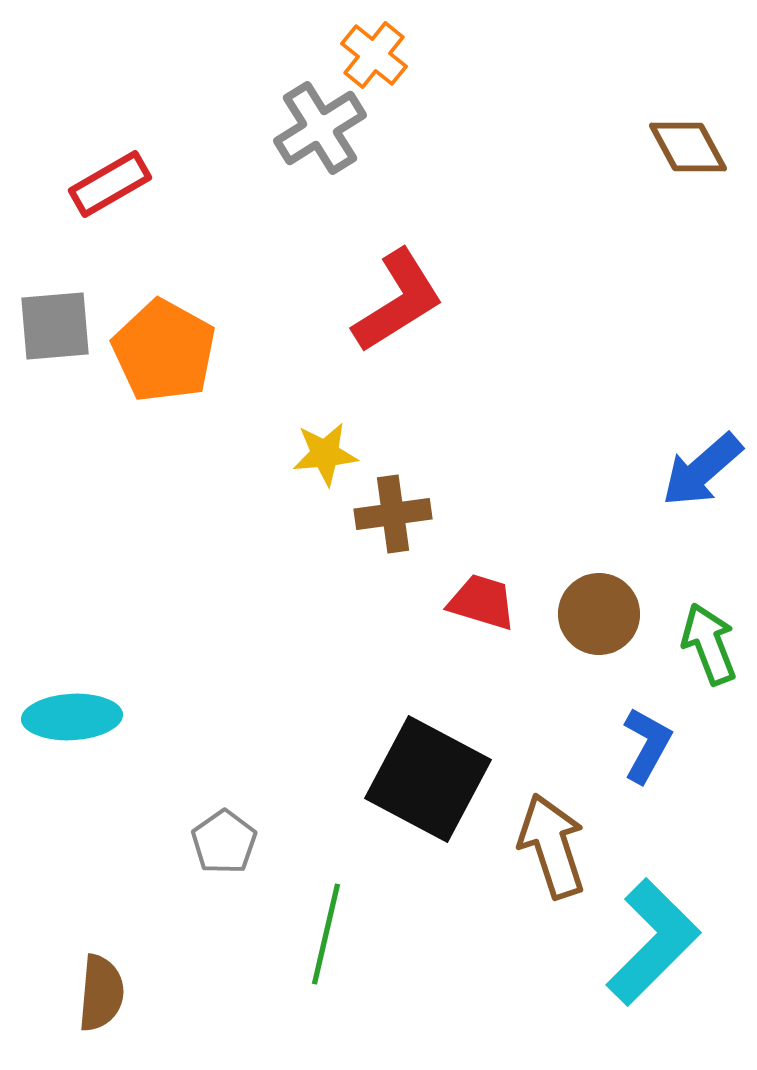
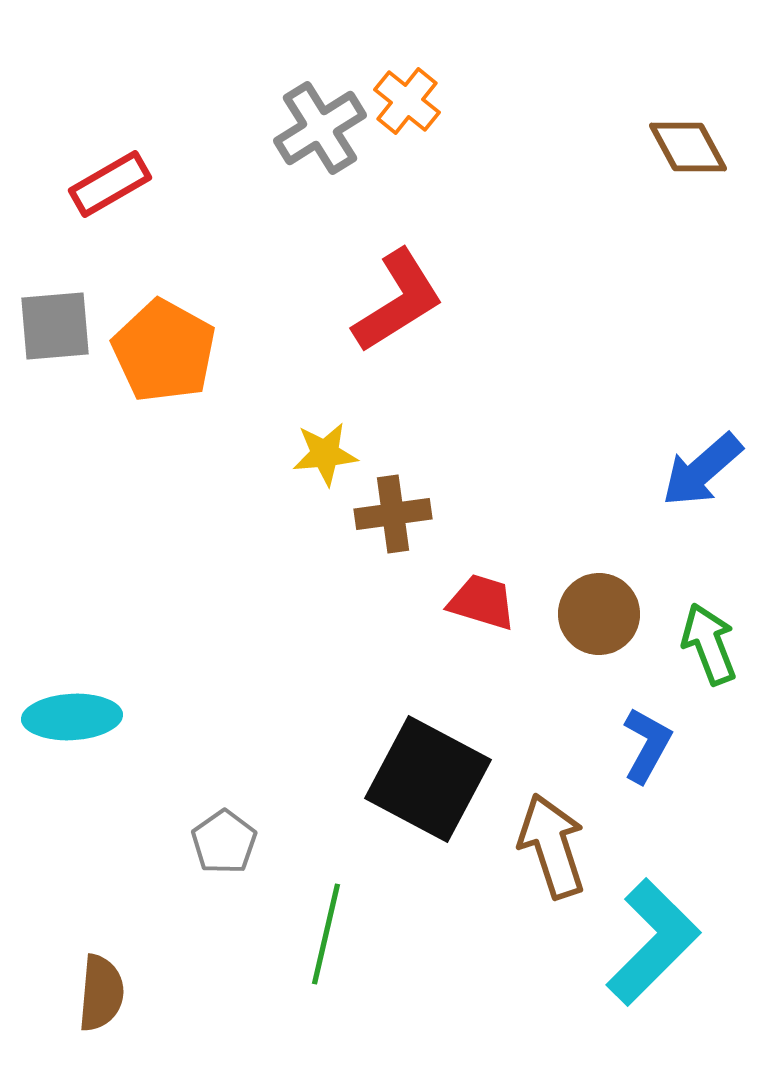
orange cross: moved 33 px right, 46 px down
